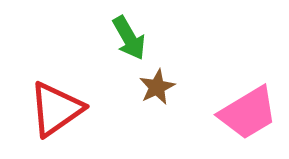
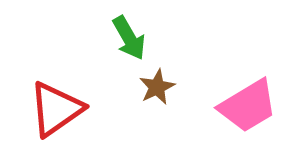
pink trapezoid: moved 7 px up
